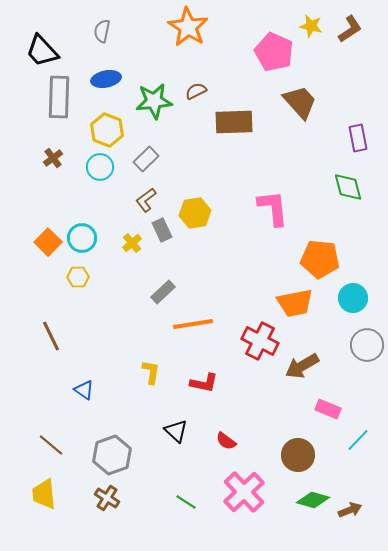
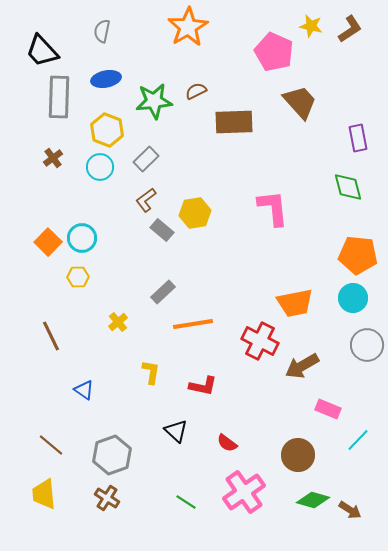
orange star at (188, 27): rotated 9 degrees clockwise
gray rectangle at (162, 230): rotated 25 degrees counterclockwise
yellow cross at (132, 243): moved 14 px left, 79 px down
orange pentagon at (320, 259): moved 38 px right, 4 px up
red L-shape at (204, 383): moved 1 px left, 3 px down
red semicircle at (226, 441): moved 1 px right, 2 px down
pink cross at (244, 492): rotated 9 degrees clockwise
brown arrow at (350, 510): rotated 55 degrees clockwise
